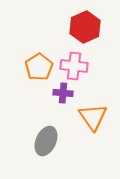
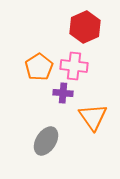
gray ellipse: rotated 8 degrees clockwise
